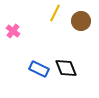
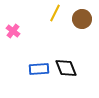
brown circle: moved 1 px right, 2 px up
blue rectangle: rotated 30 degrees counterclockwise
